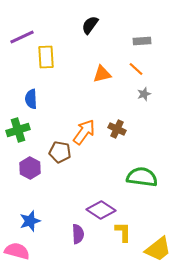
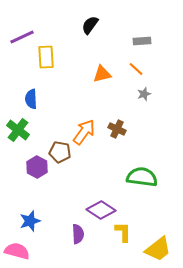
green cross: rotated 35 degrees counterclockwise
purple hexagon: moved 7 px right, 1 px up
